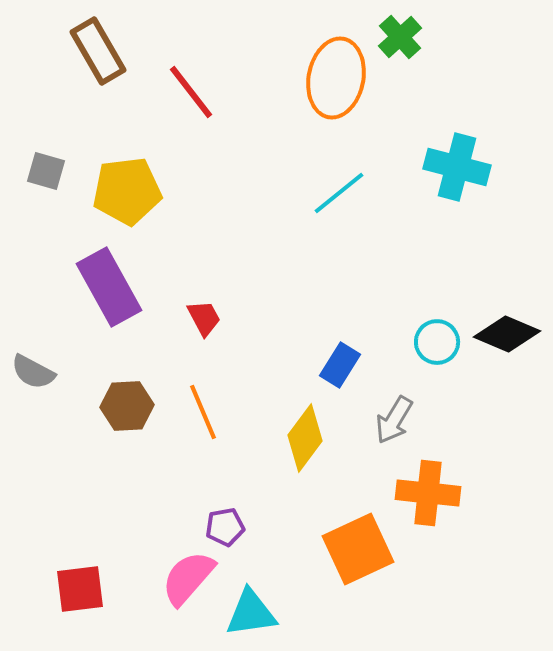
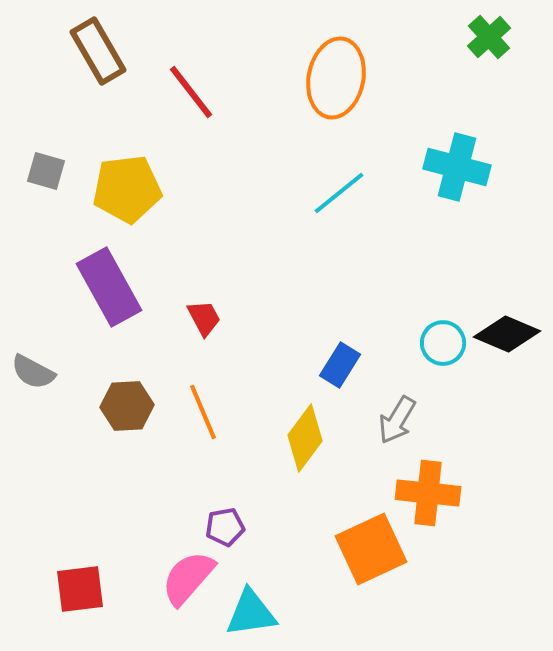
green cross: moved 89 px right
yellow pentagon: moved 2 px up
cyan circle: moved 6 px right, 1 px down
gray arrow: moved 3 px right
orange square: moved 13 px right
